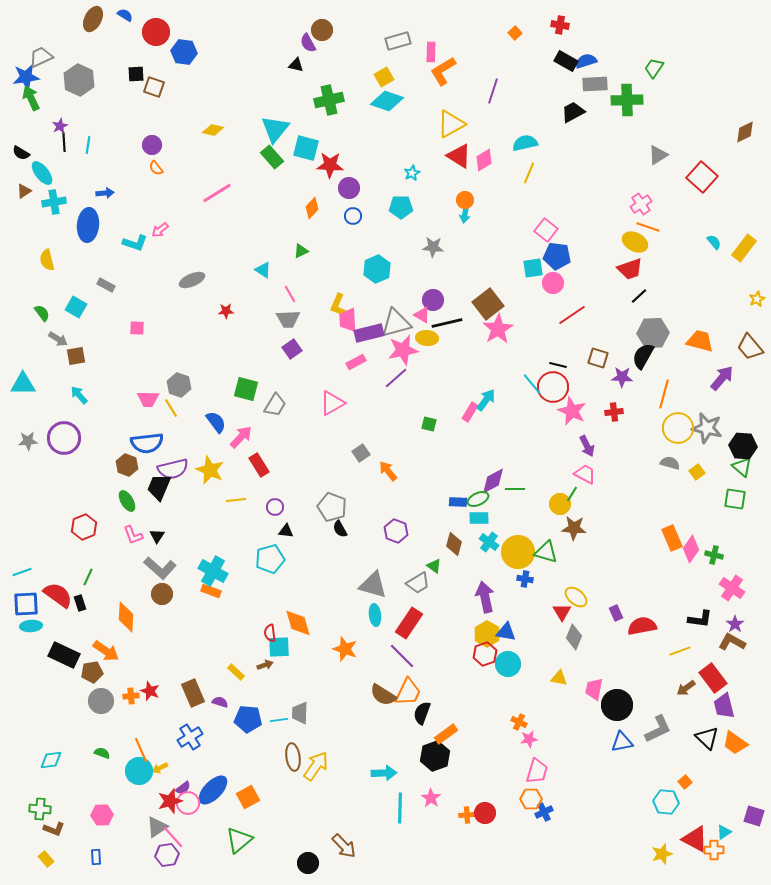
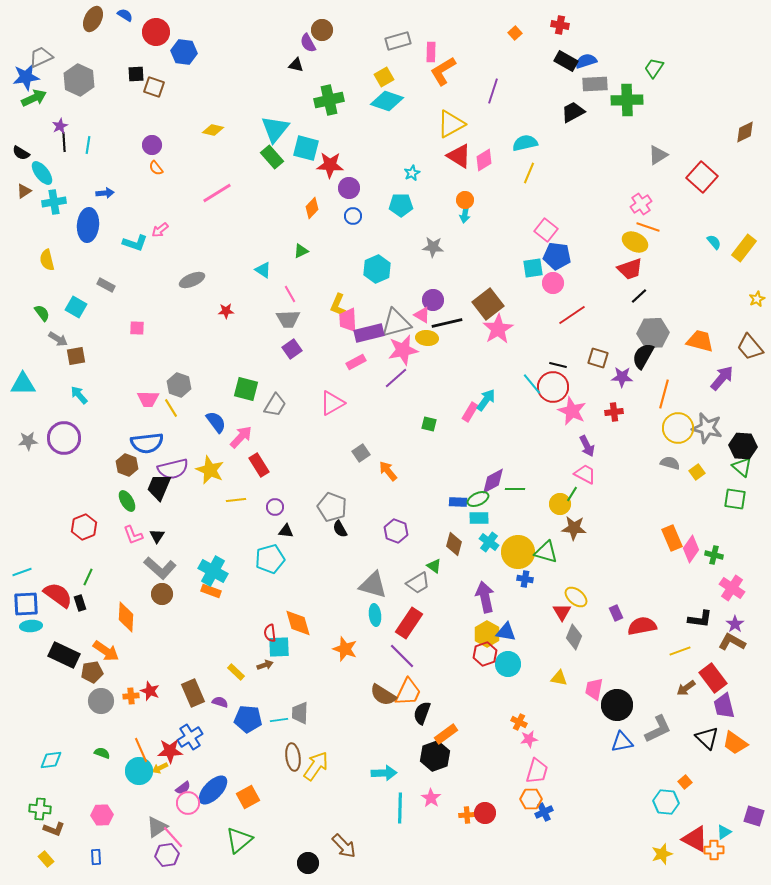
green arrow at (31, 98): moved 3 px right; rotated 90 degrees clockwise
cyan pentagon at (401, 207): moved 2 px up
red star at (170, 801): moved 50 px up; rotated 15 degrees clockwise
